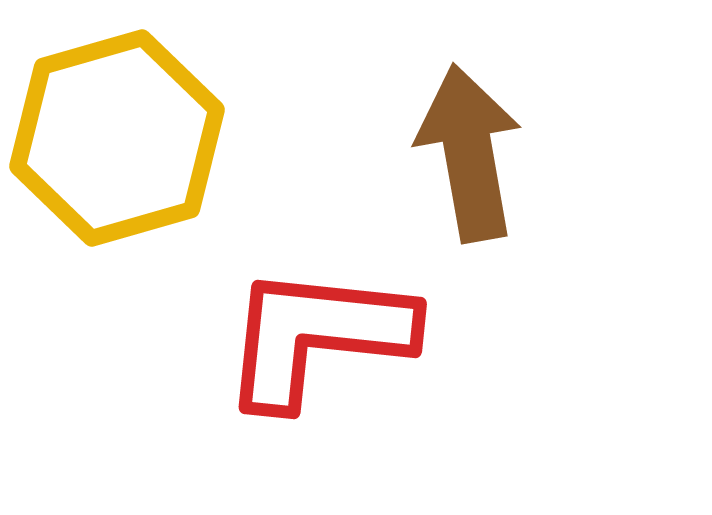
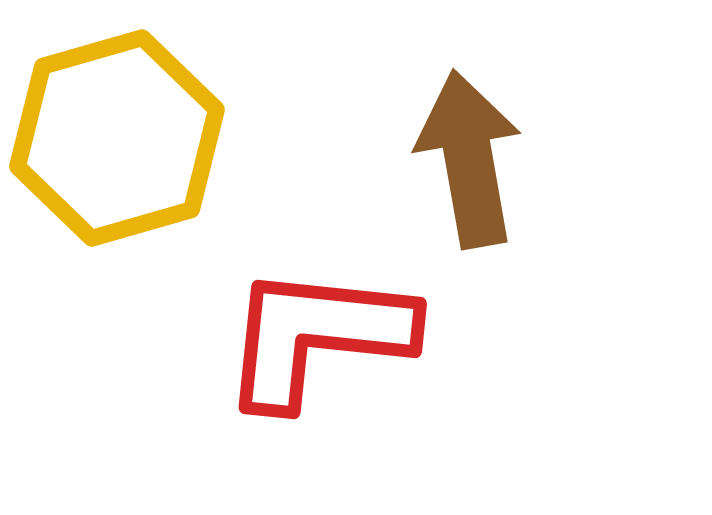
brown arrow: moved 6 px down
